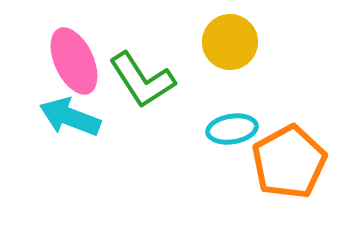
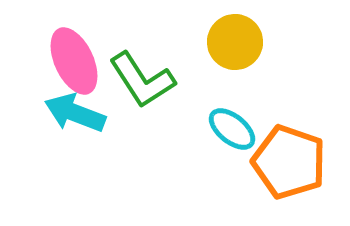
yellow circle: moved 5 px right
cyan arrow: moved 5 px right, 4 px up
cyan ellipse: rotated 48 degrees clockwise
orange pentagon: rotated 24 degrees counterclockwise
